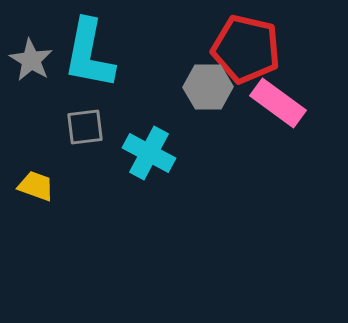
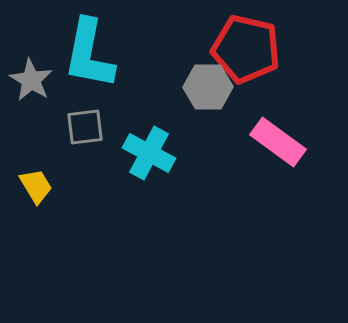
gray star: moved 20 px down
pink rectangle: moved 39 px down
yellow trapezoid: rotated 39 degrees clockwise
